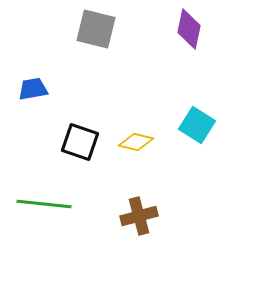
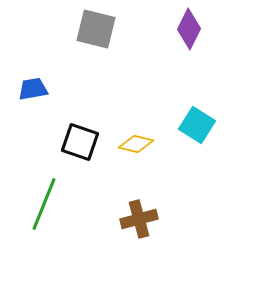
purple diamond: rotated 15 degrees clockwise
yellow diamond: moved 2 px down
green line: rotated 74 degrees counterclockwise
brown cross: moved 3 px down
